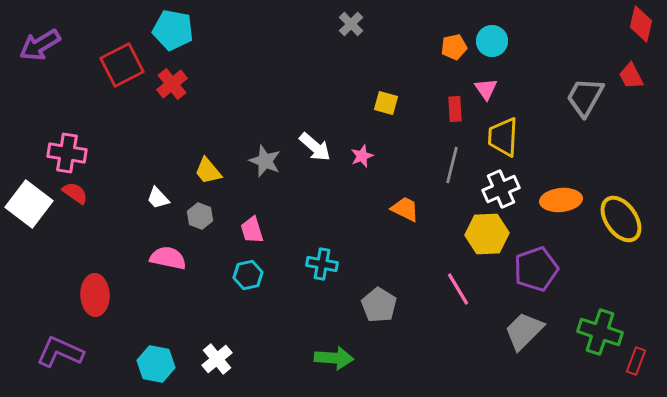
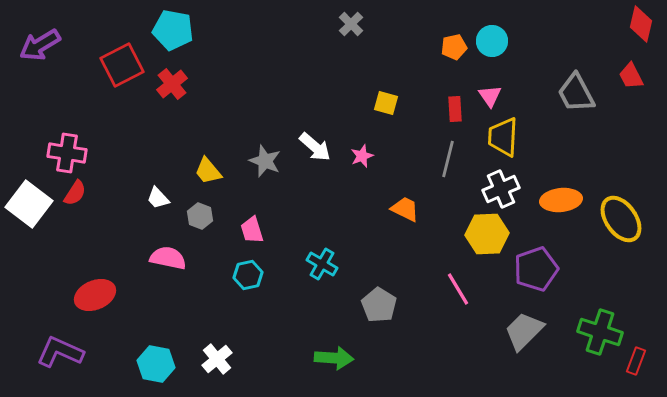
pink triangle at (486, 89): moved 4 px right, 7 px down
gray trapezoid at (585, 97): moved 9 px left, 4 px up; rotated 57 degrees counterclockwise
gray line at (452, 165): moved 4 px left, 6 px up
red semicircle at (75, 193): rotated 88 degrees clockwise
cyan cross at (322, 264): rotated 20 degrees clockwise
red ellipse at (95, 295): rotated 69 degrees clockwise
